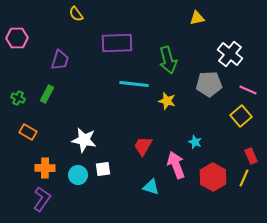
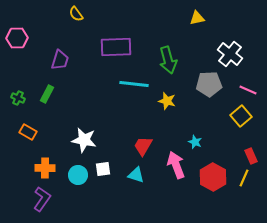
purple rectangle: moved 1 px left, 4 px down
cyan triangle: moved 15 px left, 12 px up
